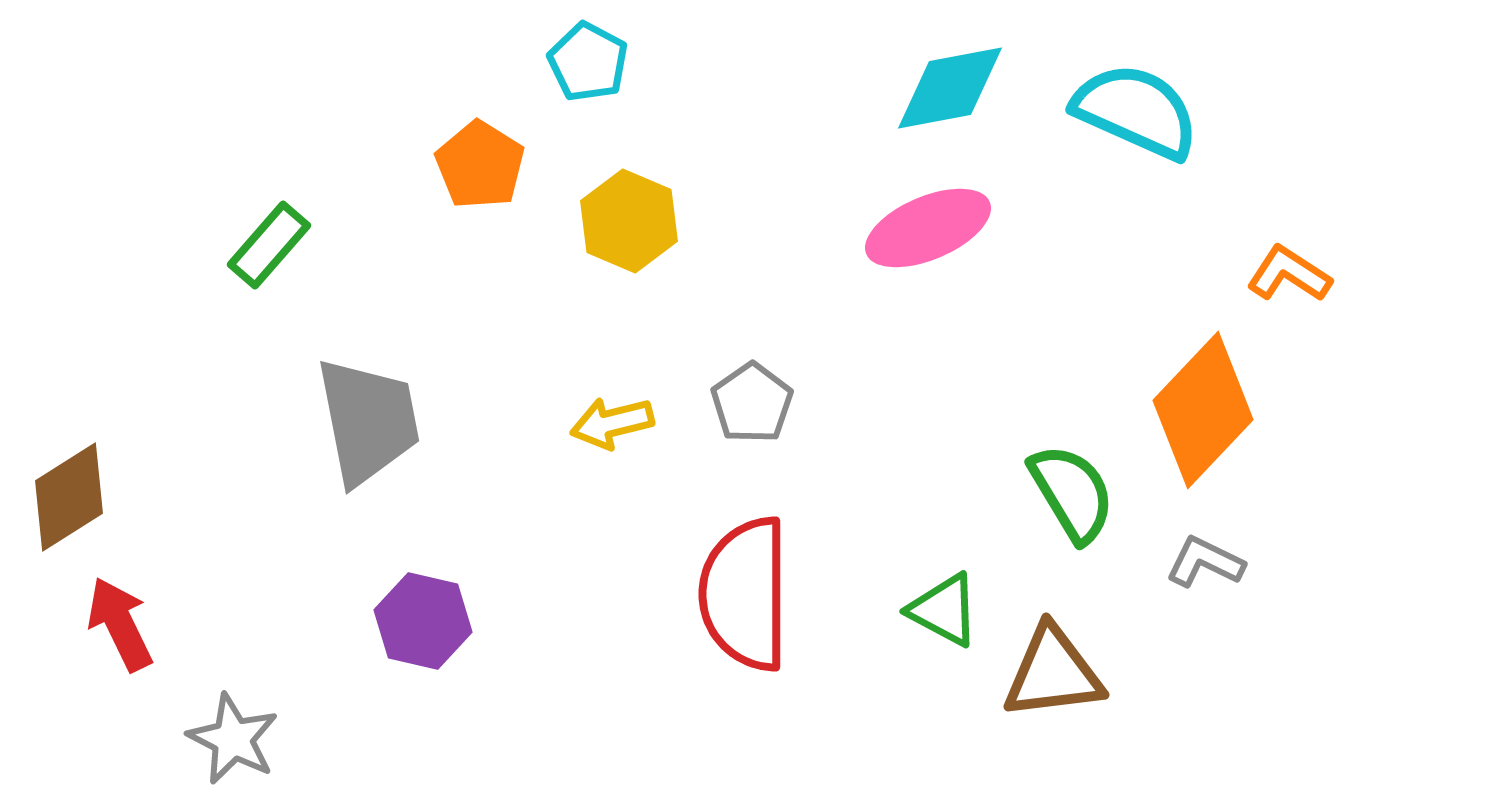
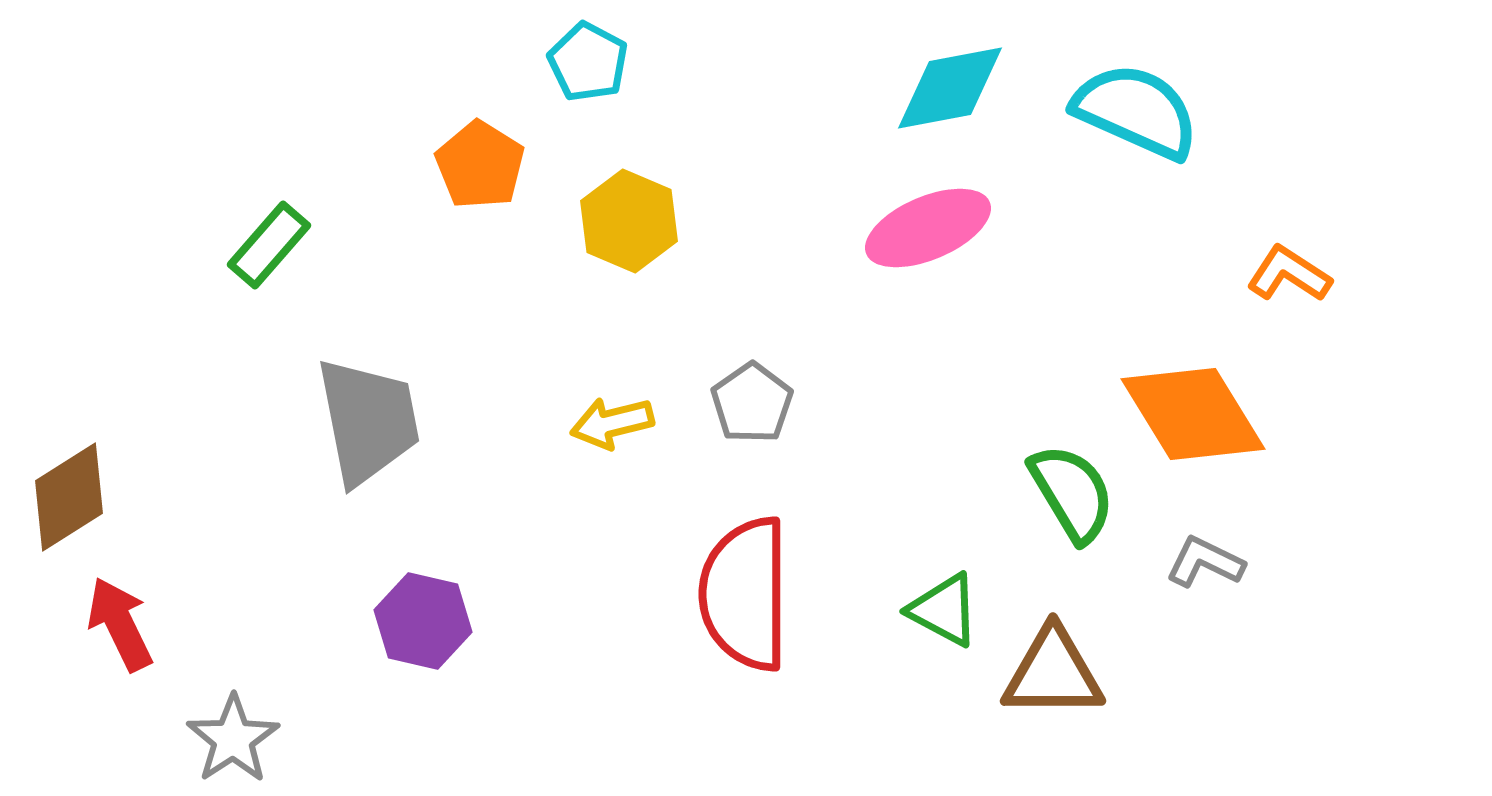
orange diamond: moved 10 px left, 4 px down; rotated 75 degrees counterclockwise
brown triangle: rotated 7 degrees clockwise
gray star: rotated 12 degrees clockwise
